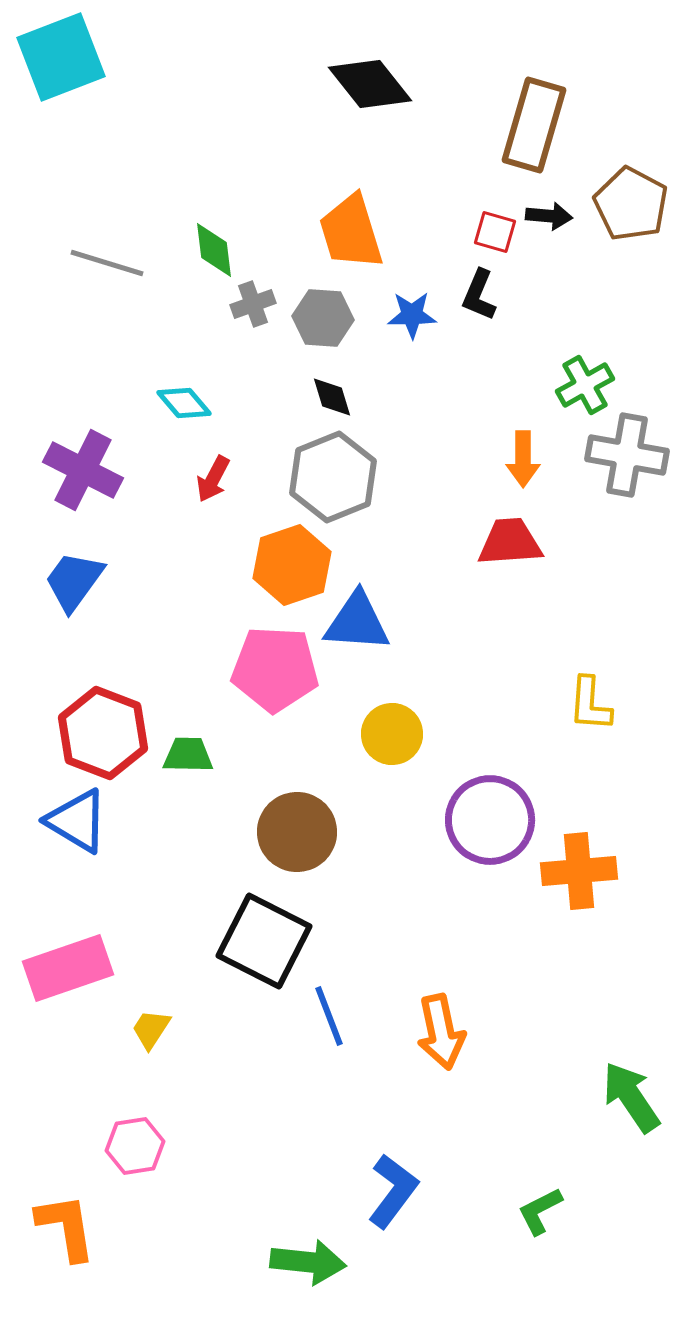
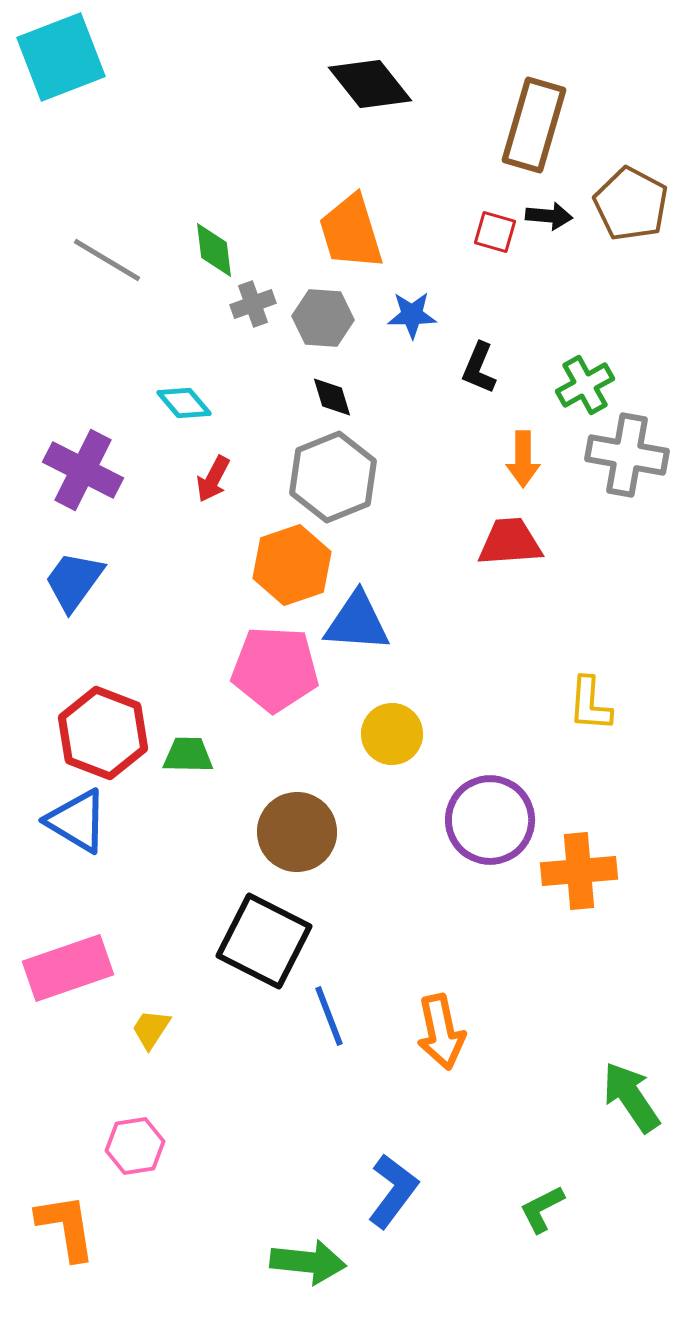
gray line at (107, 263): moved 3 px up; rotated 14 degrees clockwise
black L-shape at (479, 295): moved 73 px down
green L-shape at (540, 1211): moved 2 px right, 2 px up
